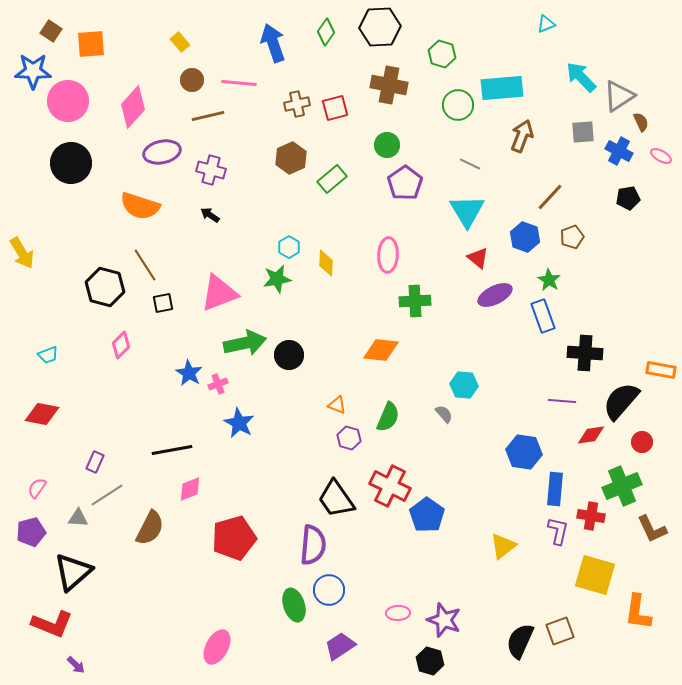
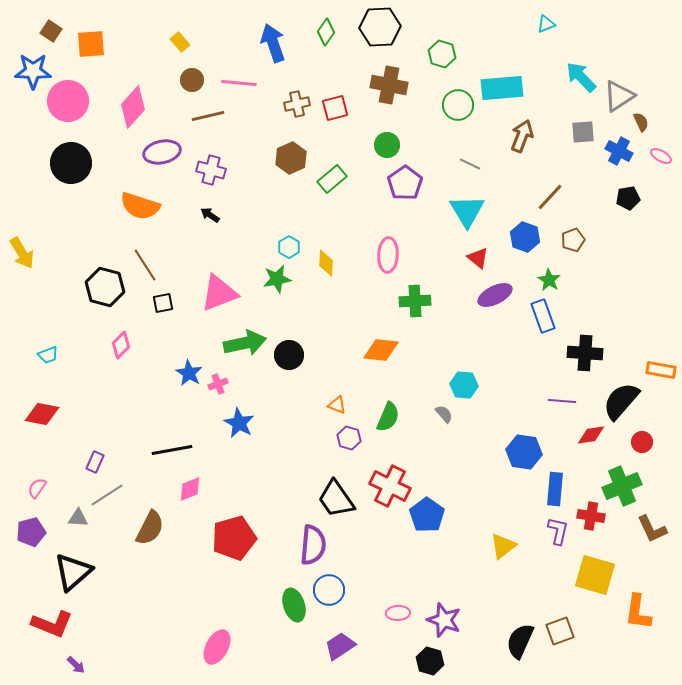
brown pentagon at (572, 237): moved 1 px right, 3 px down
